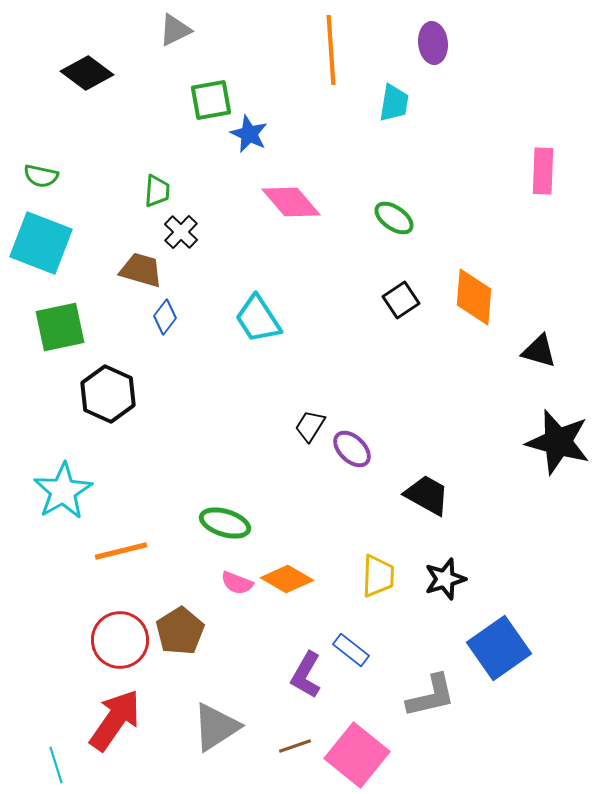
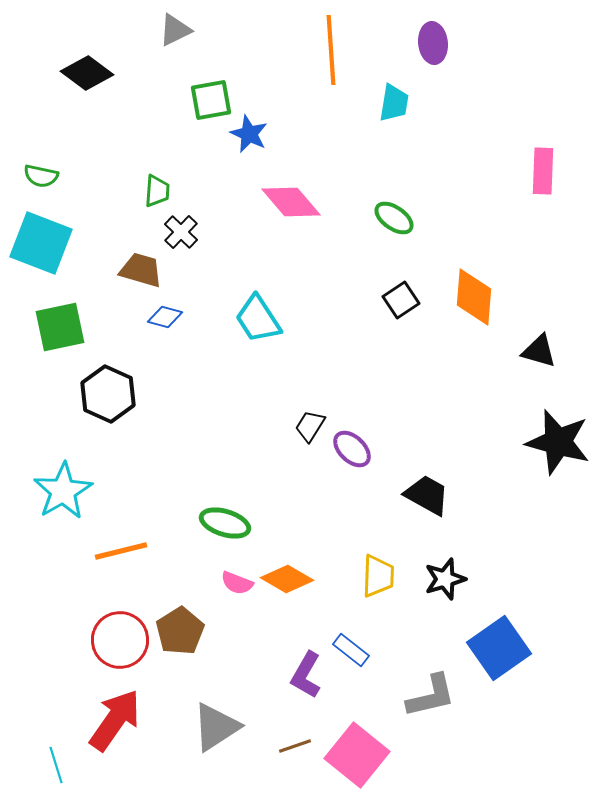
blue diamond at (165, 317): rotated 68 degrees clockwise
